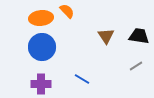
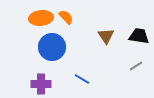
orange semicircle: moved 1 px left, 6 px down
blue circle: moved 10 px right
